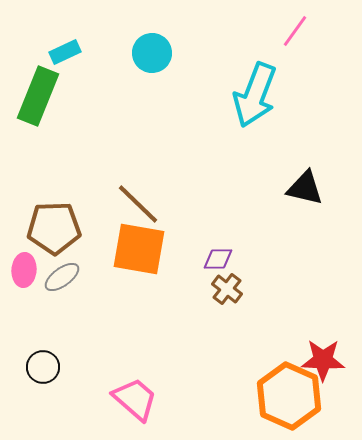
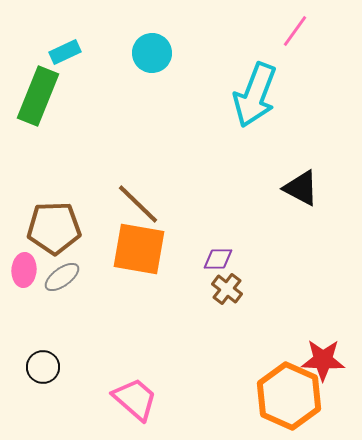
black triangle: moved 4 px left; rotated 15 degrees clockwise
